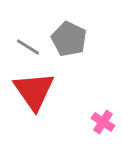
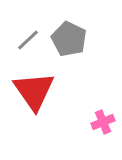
gray line: moved 7 px up; rotated 75 degrees counterclockwise
pink cross: rotated 35 degrees clockwise
